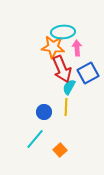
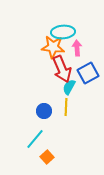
blue circle: moved 1 px up
orange square: moved 13 px left, 7 px down
